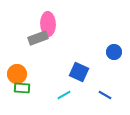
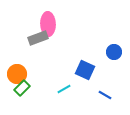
blue square: moved 6 px right, 2 px up
green rectangle: rotated 49 degrees counterclockwise
cyan line: moved 6 px up
